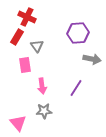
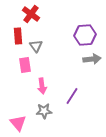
red cross: moved 4 px right, 3 px up; rotated 12 degrees clockwise
purple hexagon: moved 7 px right, 2 px down
red rectangle: moved 1 px right, 1 px up; rotated 35 degrees counterclockwise
gray triangle: moved 1 px left
gray arrow: rotated 18 degrees counterclockwise
purple line: moved 4 px left, 8 px down
